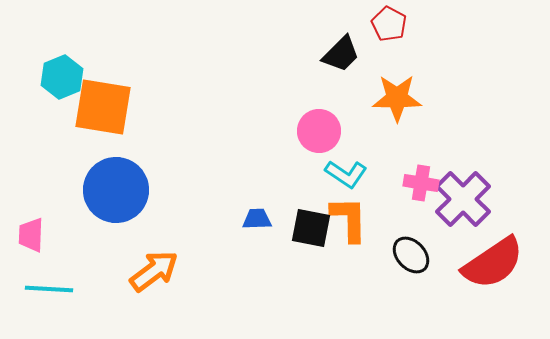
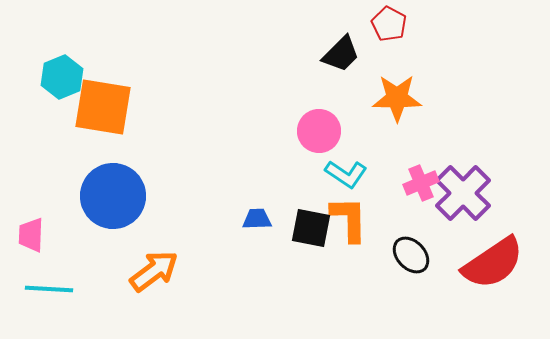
pink cross: rotated 32 degrees counterclockwise
blue circle: moved 3 px left, 6 px down
purple cross: moved 6 px up
